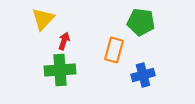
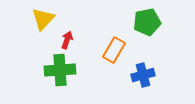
green pentagon: moved 6 px right; rotated 20 degrees counterclockwise
red arrow: moved 3 px right, 1 px up
orange rectangle: rotated 15 degrees clockwise
